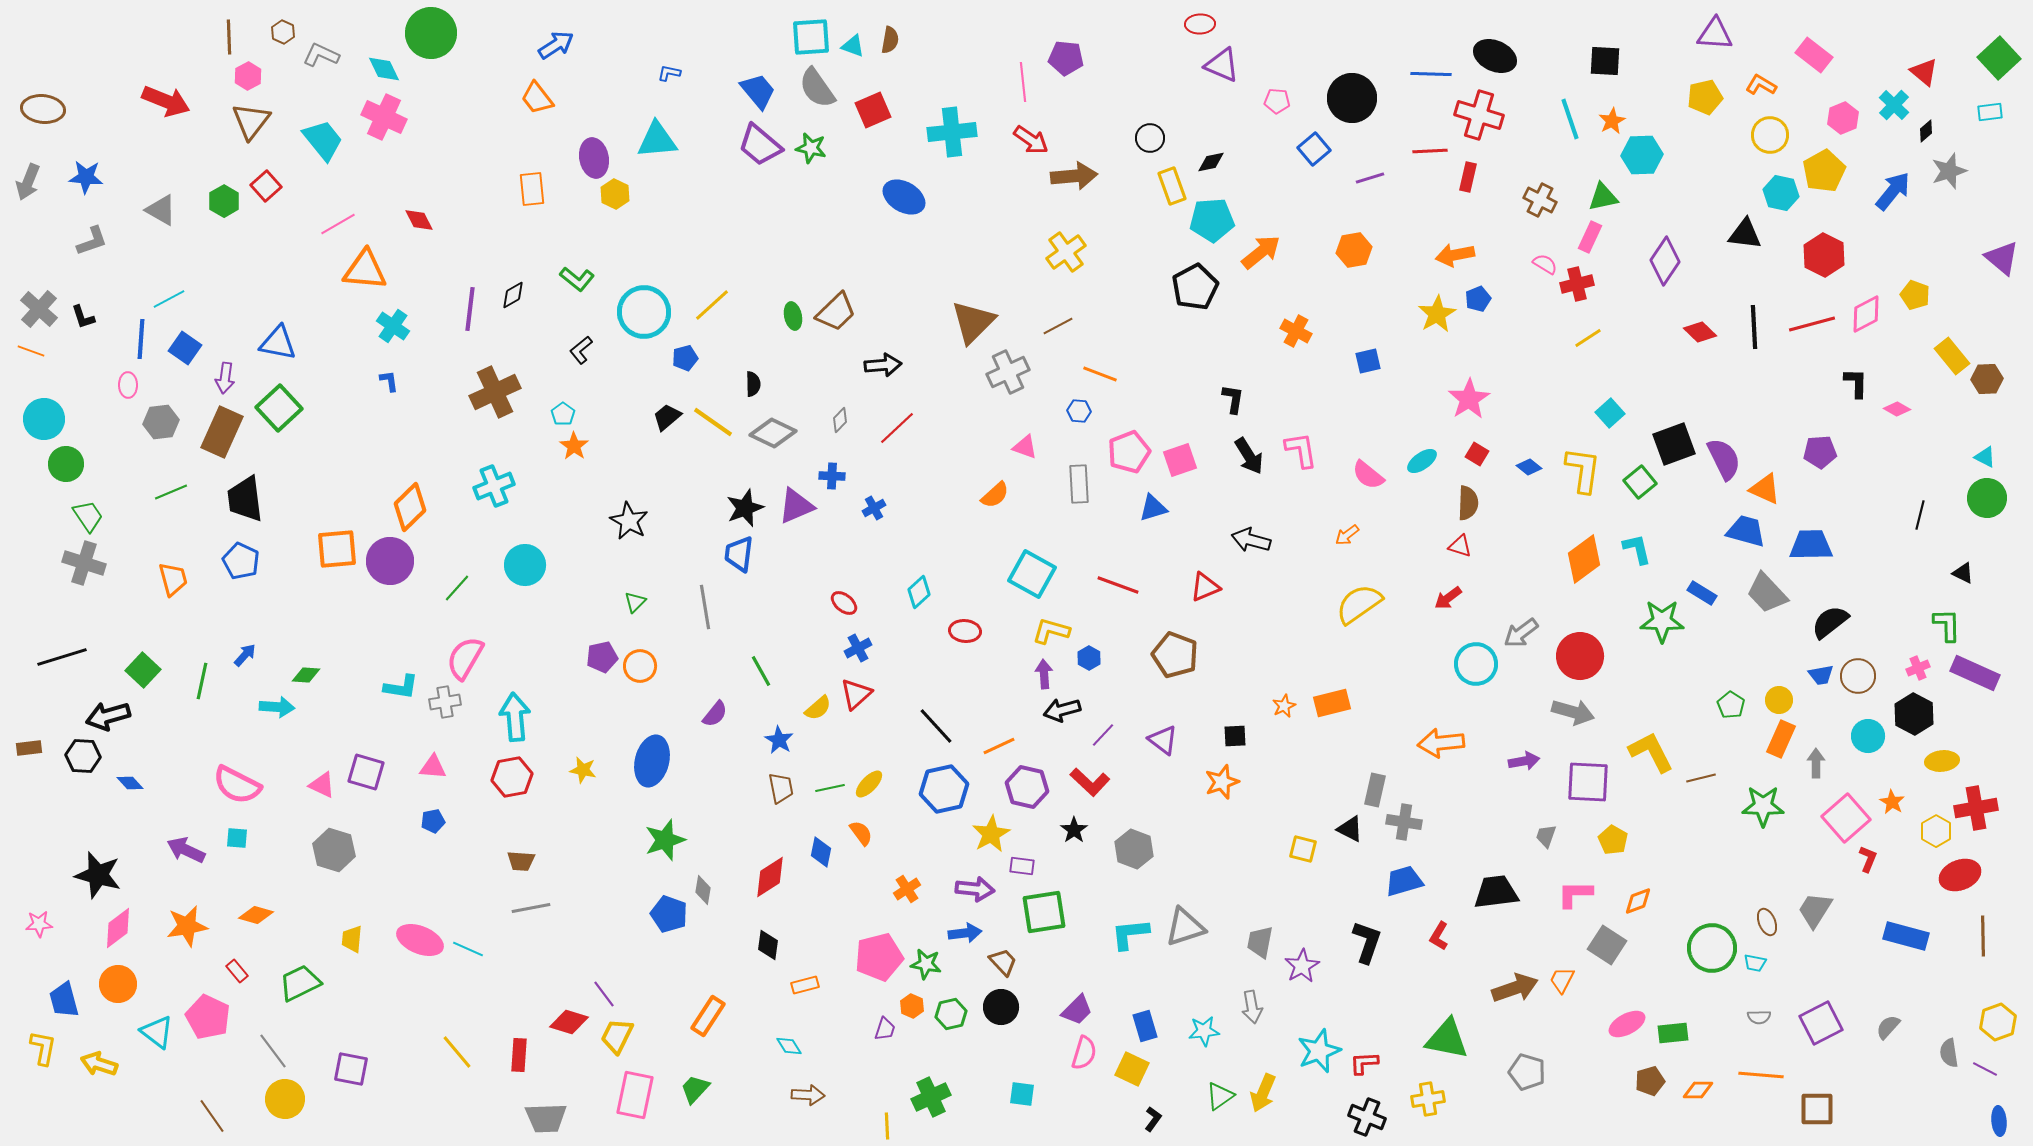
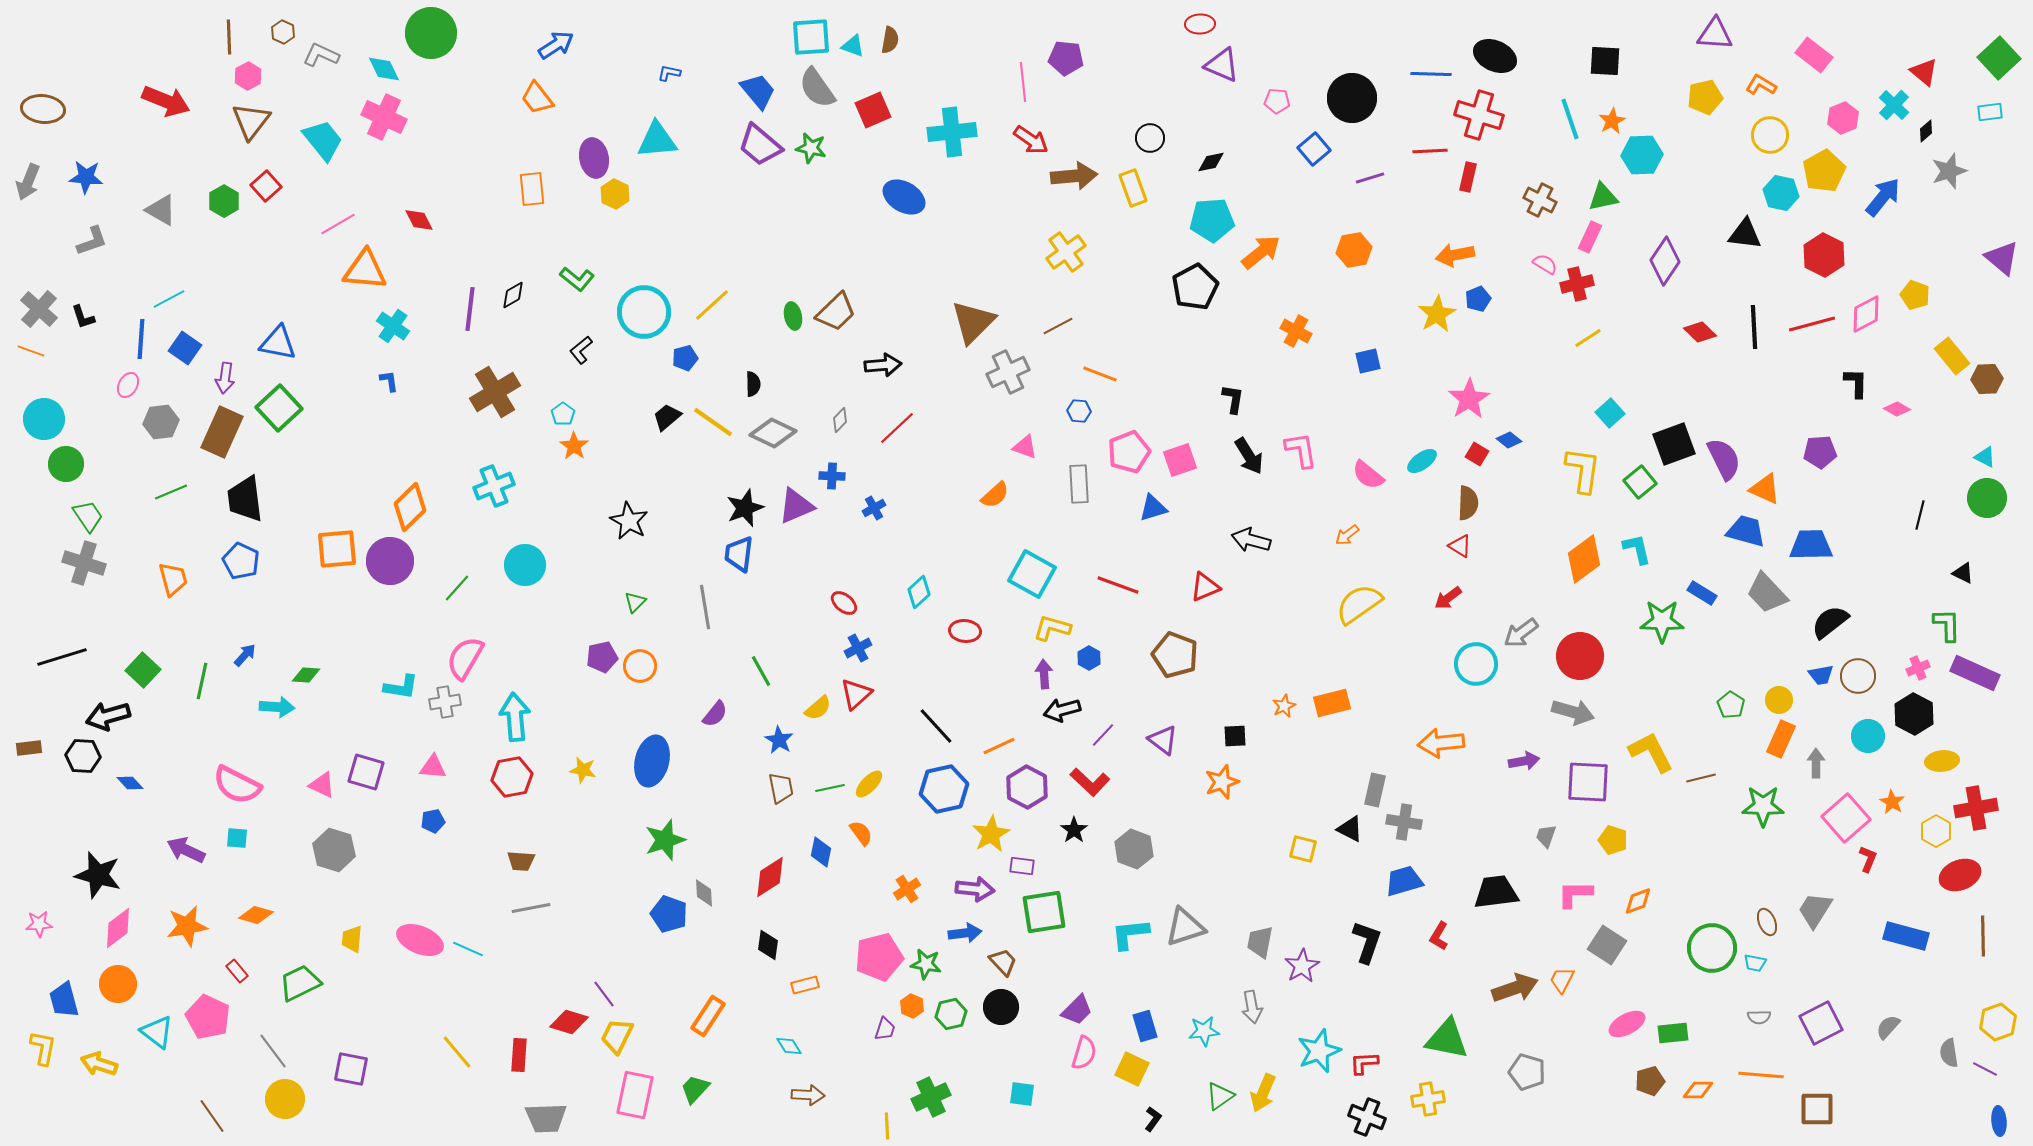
yellow rectangle at (1172, 186): moved 39 px left, 2 px down
blue arrow at (1893, 191): moved 10 px left, 6 px down
pink ellipse at (128, 385): rotated 30 degrees clockwise
brown cross at (495, 392): rotated 6 degrees counterclockwise
blue diamond at (1529, 467): moved 20 px left, 27 px up
red triangle at (1460, 546): rotated 15 degrees clockwise
yellow L-shape at (1051, 631): moved 1 px right, 3 px up
purple hexagon at (1027, 787): rotated 15 degrees clockwise
yellow pentagon at (1613, 840): rotated 12 degrees counterclockwise
gray diamond at (703, 890): moved 1 px right, 3 px down; rotated 12 degrees counterclockwise
